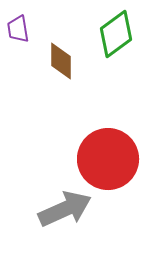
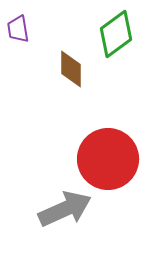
brown diamond: moved 10 px right, 8 px down
